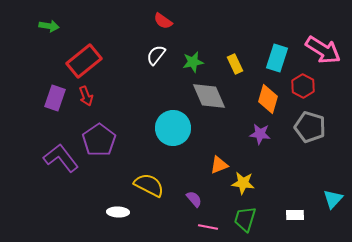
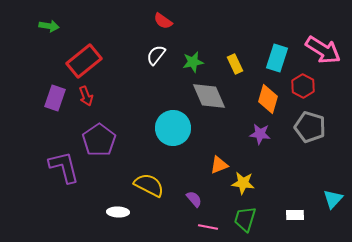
purple L-shape: moved 3 px right, 9 px down; rotated 24 degrees clockwise
